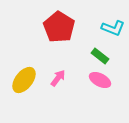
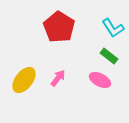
cyan L-shape: rotated 35 degrees clockwise
green rectangle: moved 9 px right
